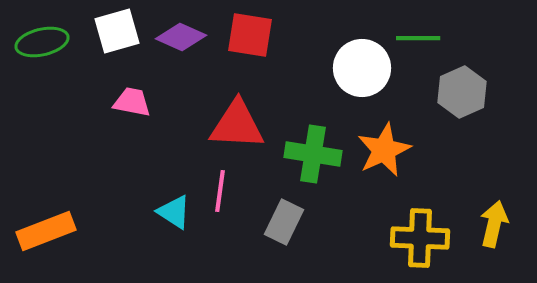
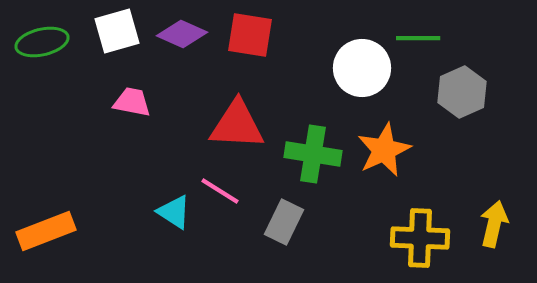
purple diamond: moved 1 px right, 3 px up
pink line: rotated 66 degrees counterclockwise
